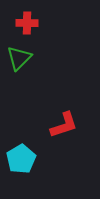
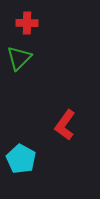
red L-shape: moved 1 px right; rotated 144 degrees clockwise
cyan pentagon: rotated 12 degrees counterclockwise
